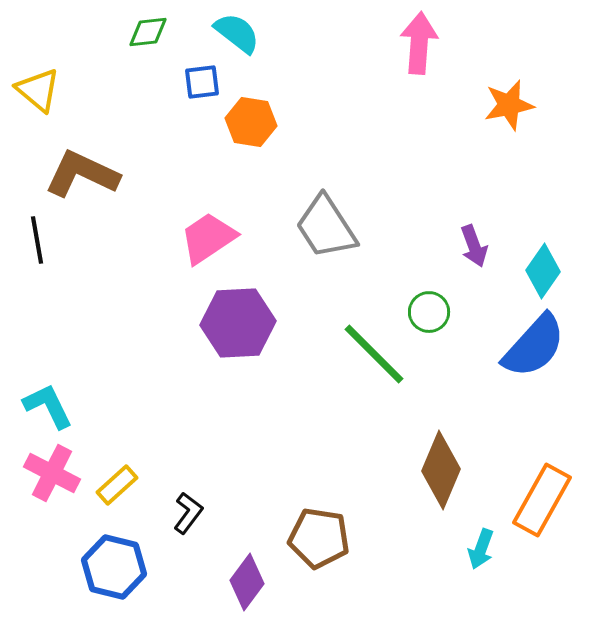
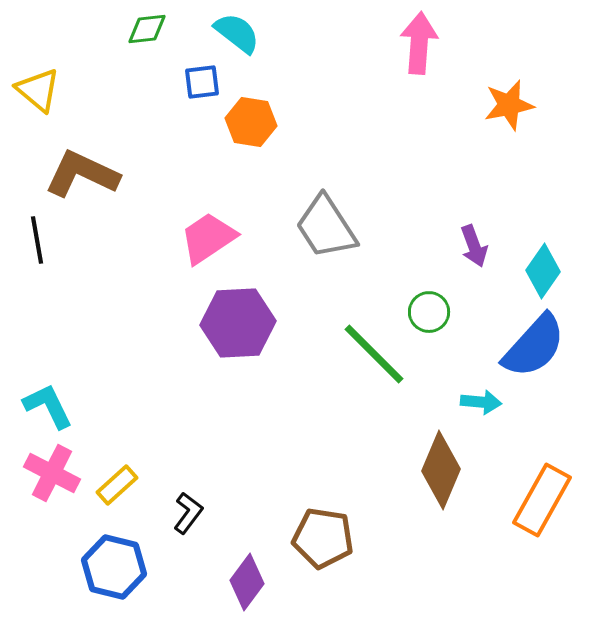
green diamond: moved 1 px left, 3 px up
brown pentagon: moved 4 px right
cyan arrow: moved 147 px up; rotated 105 degrees counterclockwise
